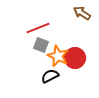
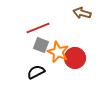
brown arrow: rotated 18 degrees counterclockwise
orange star: moved 4 px up
black semicircle: moved 14 px left, 4 px up
